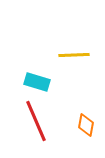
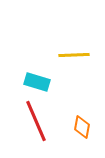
orange diamond: moved 4 px left, 2 px down
